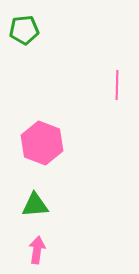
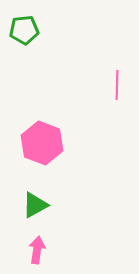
green triangle: rotated 24 degrees counterclockwise
